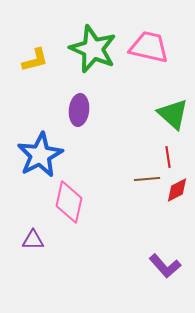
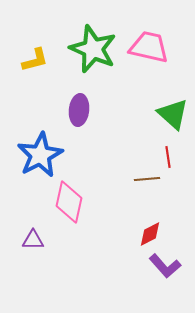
red diamond: moved 27 px left, 44 px down
